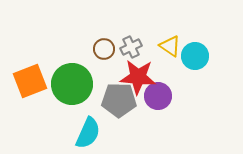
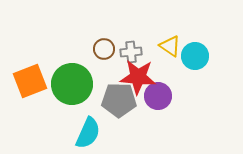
gray cross: moved 5 px down; rotated 20 degrees clockwise
